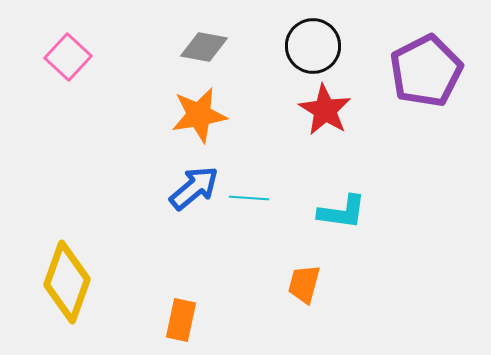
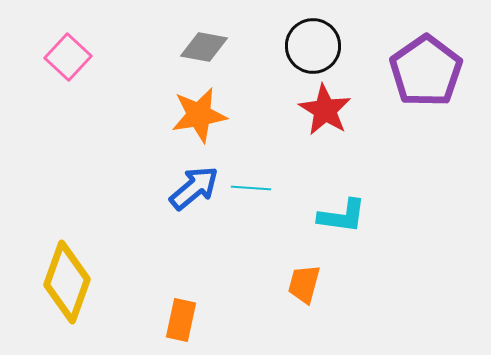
purple pentagon: rotated 8 degrees counterclockwise
cyan line: moved 2 px right, 10 px up
cyan L-shape: moved 4 px down
